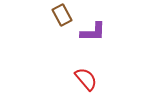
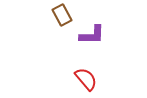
purple L-shape: moved 1 px left, 3 px down
